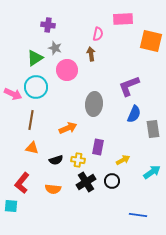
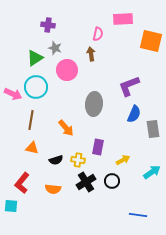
orange arrow: moved 2 px left; rotated 72 degrees clockwise
